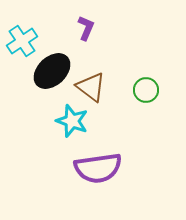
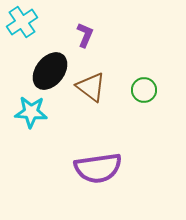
purple L-shape: moved 1 px left, 7 px down
cyan cross: moved 19 px up
black ellipse: moved 2 px left; rotated 9 degrees counterclockwise
green circle: moved 2 px left
cyan star: moved 41 px left, 9 px up; rotated 16 degrees counterclockwise
